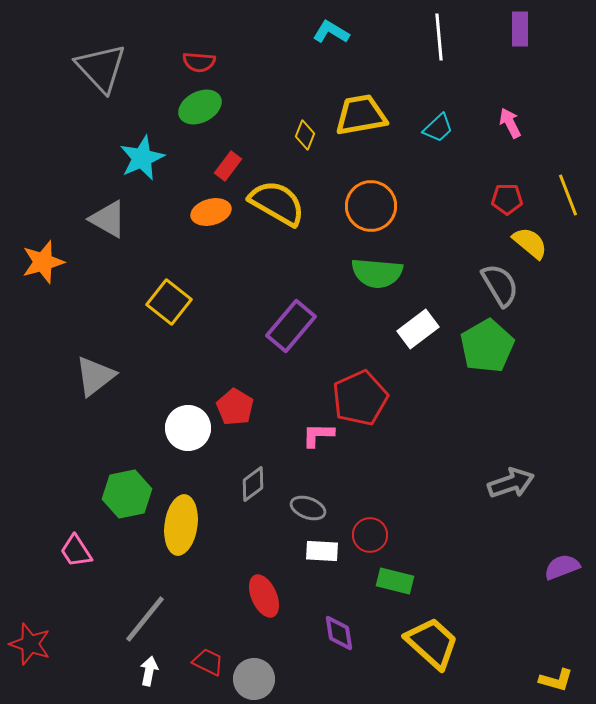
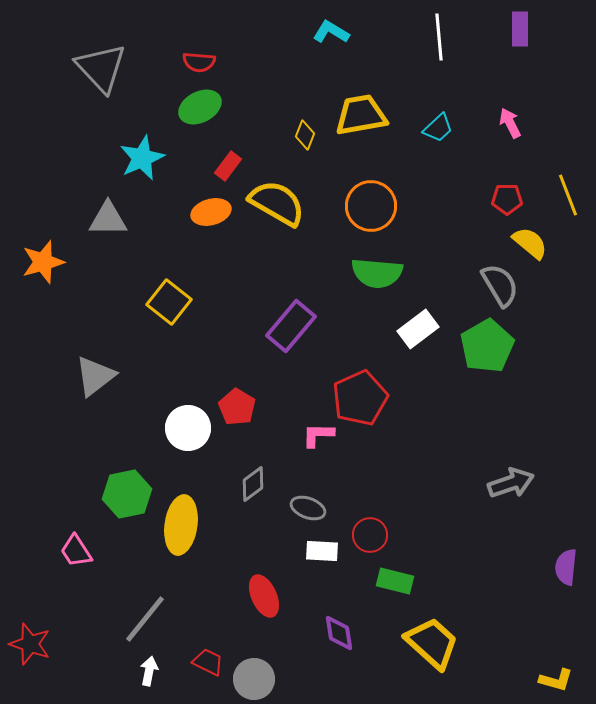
gray triangle at (108, 219): rotated 30 degrees counterclockwise
red pentagon at (235, 407): moved 2 px right
purple semicircle at (562, 567): moved 4 px right; rotated 63 degrees counterclockwise
